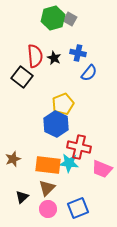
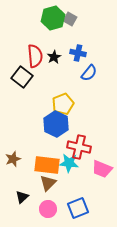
black star: moved 1 px up; rotated 16 degrees clockwise
orange rectangle: moved 1 px left
brown triangle: moved 1 px right, 5 px up
